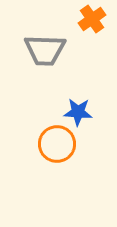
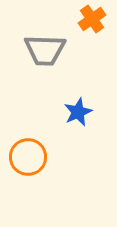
blue star: rotated 28 degrees counterclockwise
orange circle: moved 29 px left, 13 px down
